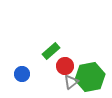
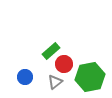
red circle: moved 1 px left, 2 px up
blue circle: moved 3 px right, 3 px down
gray triangle: moved 16 px left
